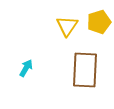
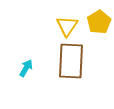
yellow pentagon: rotated 15 degrees counterclockwise
brown rectangle: moved 14 px left, 9 px up
